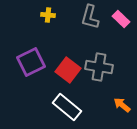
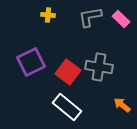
gray L-shape: rotated 65 degrees clockwise
red square: moved 2 px down
